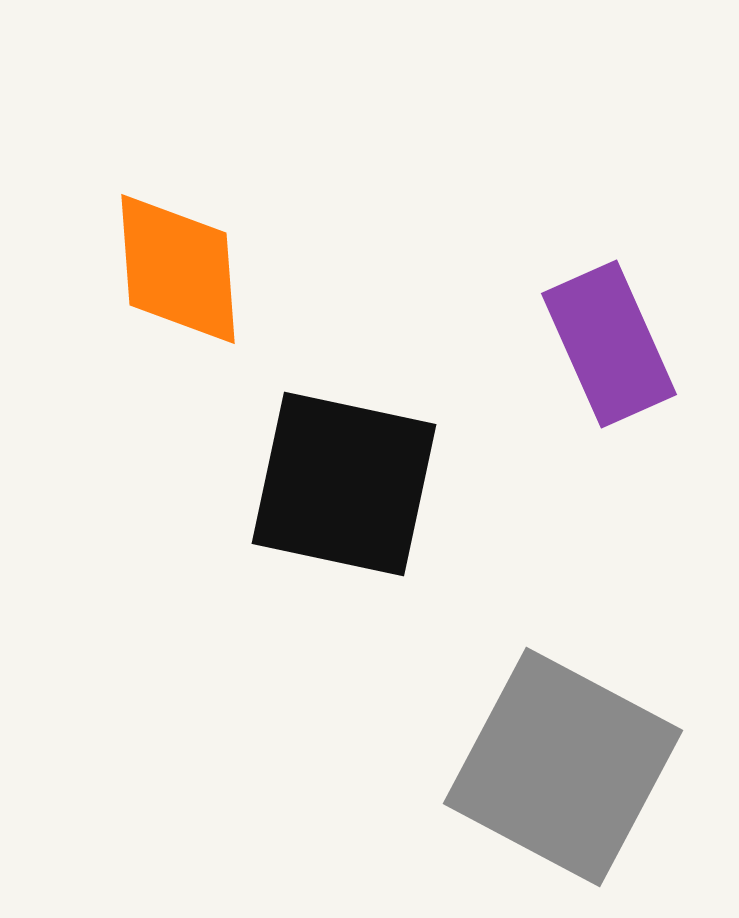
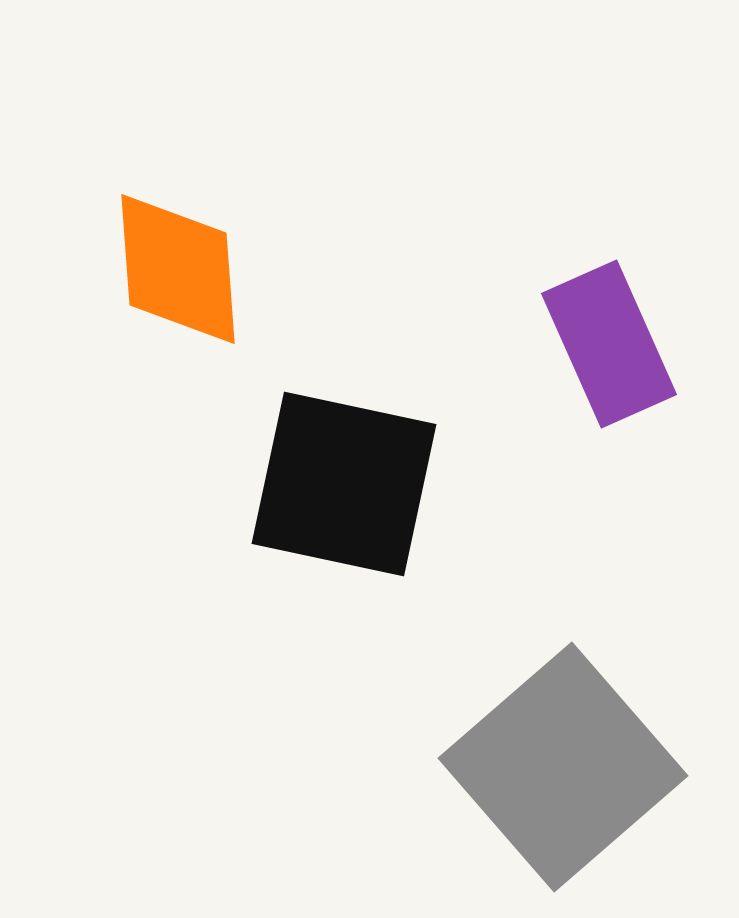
gray square: rotated 21 degrees clockwise
